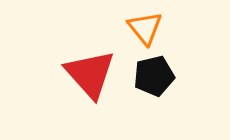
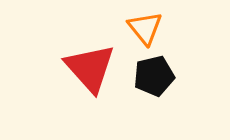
red triangle: moved 6 px up
